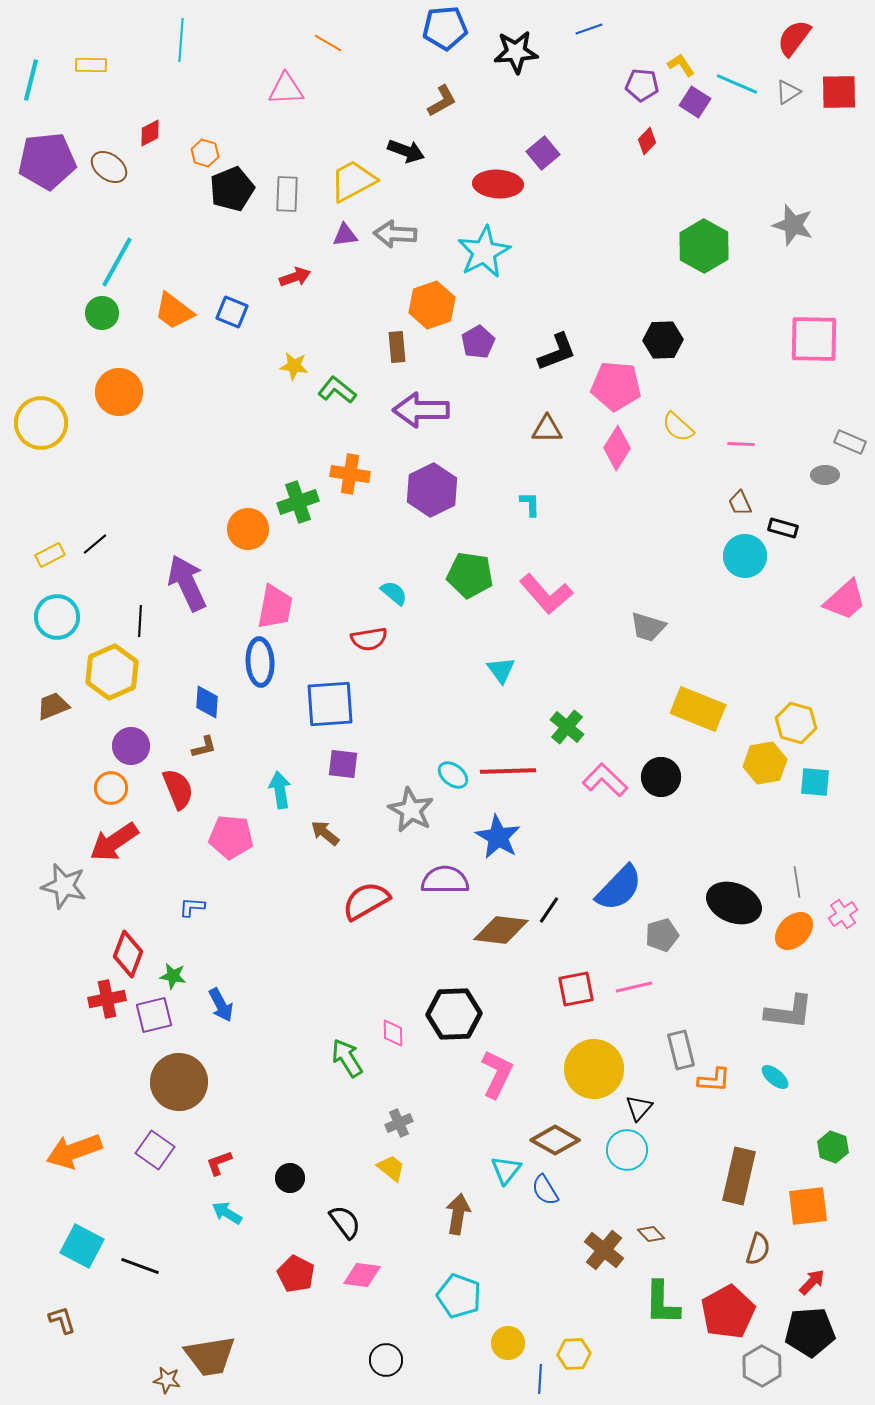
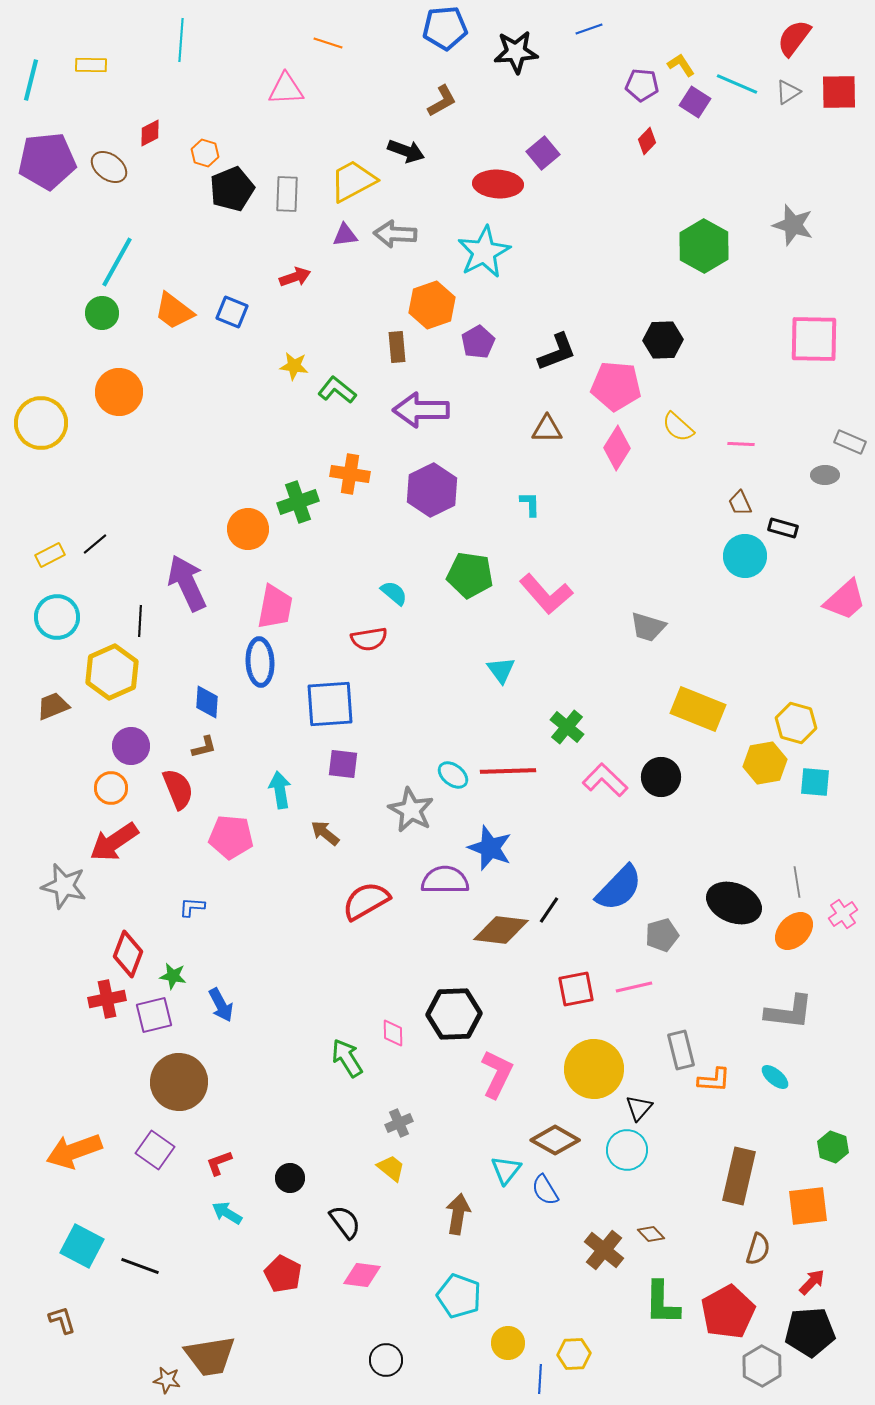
orange line at (328, 43): rotated 12 degrees counterclockwise
blue star at (498, 837): moved 8 px left, 11 px down; rotated 9 degrees counterclockwise
red pentagon at (296, 1274): moved 13 px left
